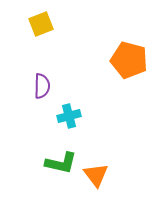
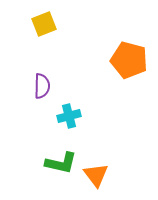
yellow square: moved 3 px right
